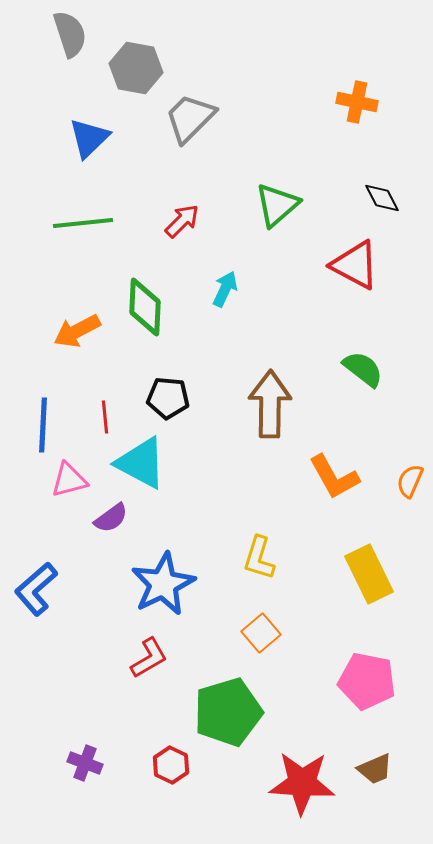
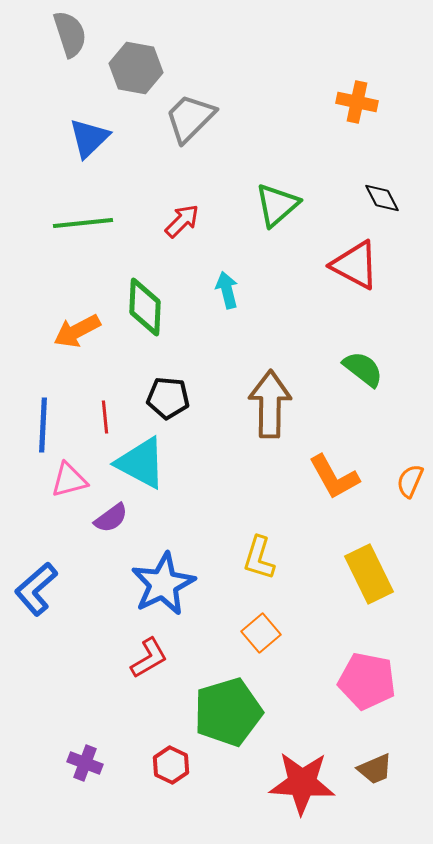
cyan arrow: moved 2 px right, 1 px down; rotated 39 degrees counterclockwise
